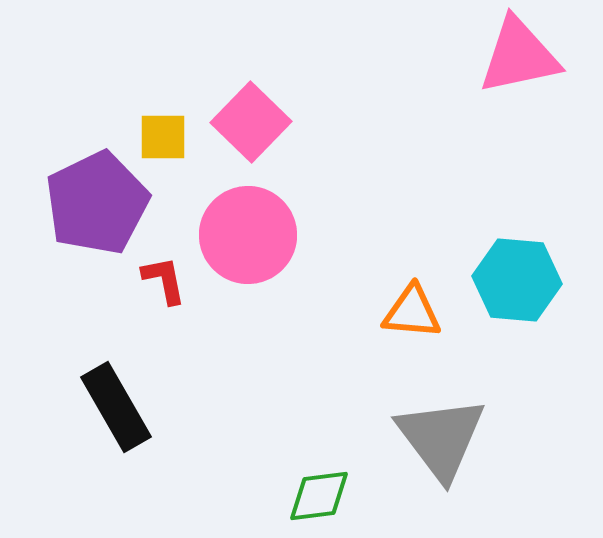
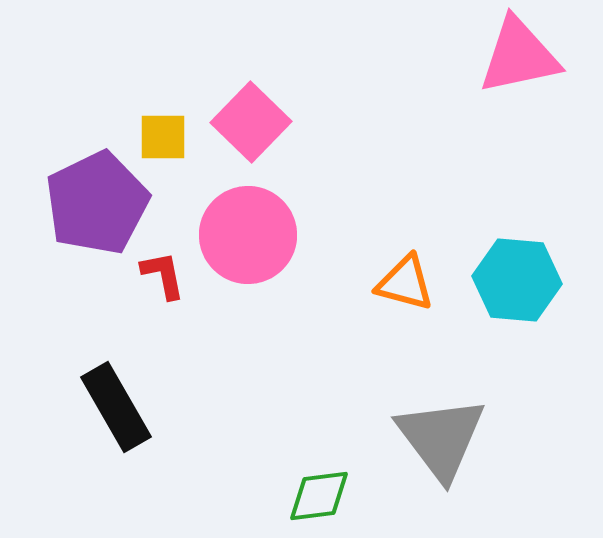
red L-shape: moved 1 px left, 5 px up
orange triangle: moved 7 px left, 29 px up; rotated 10 degrees clockwise
